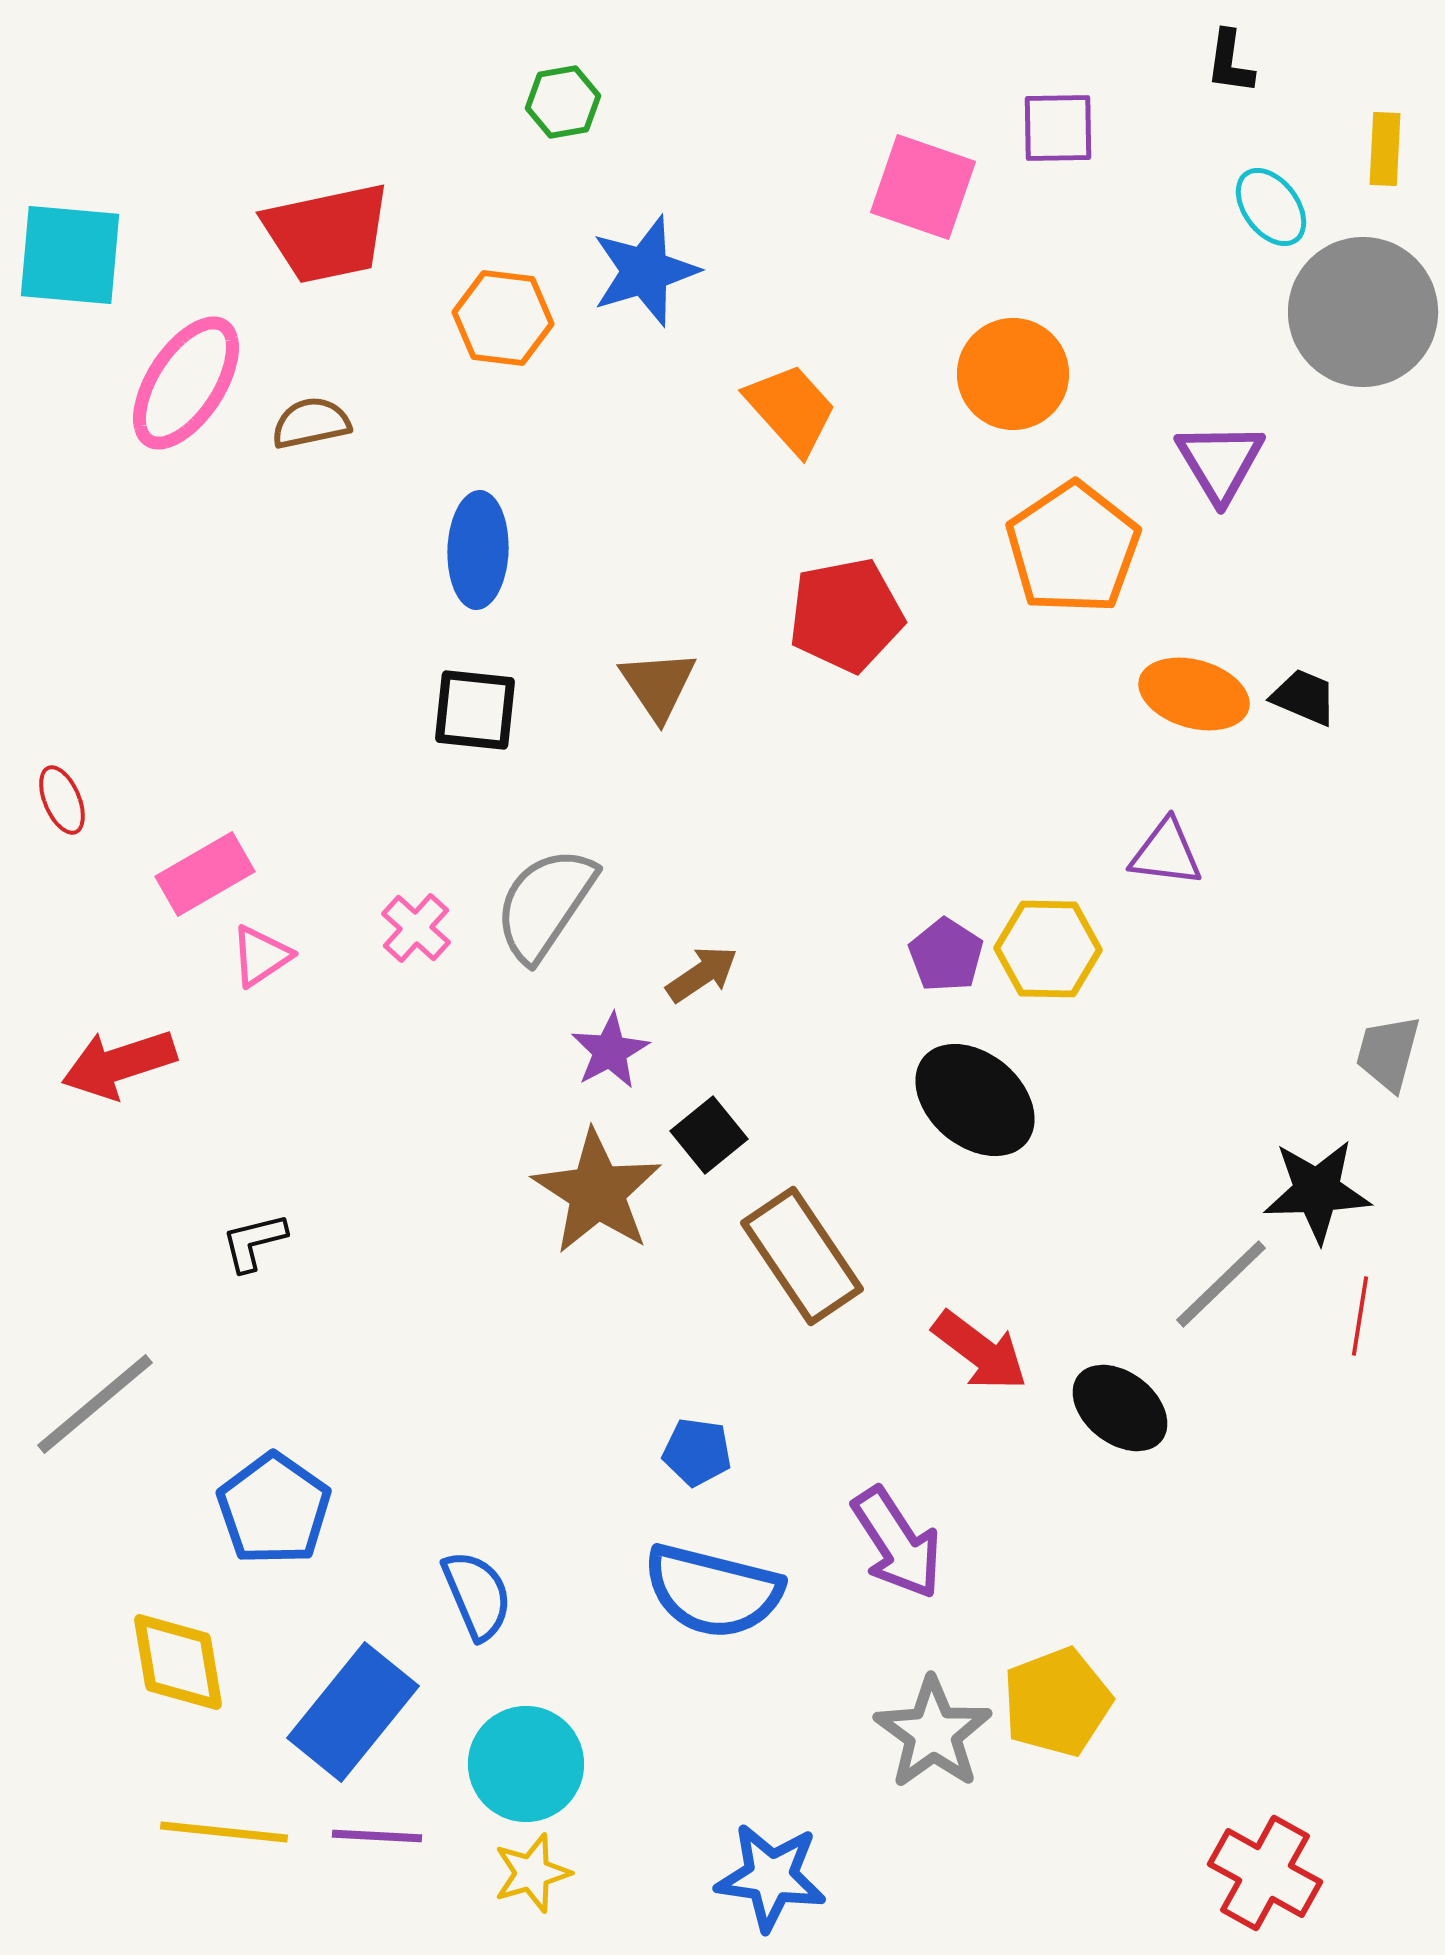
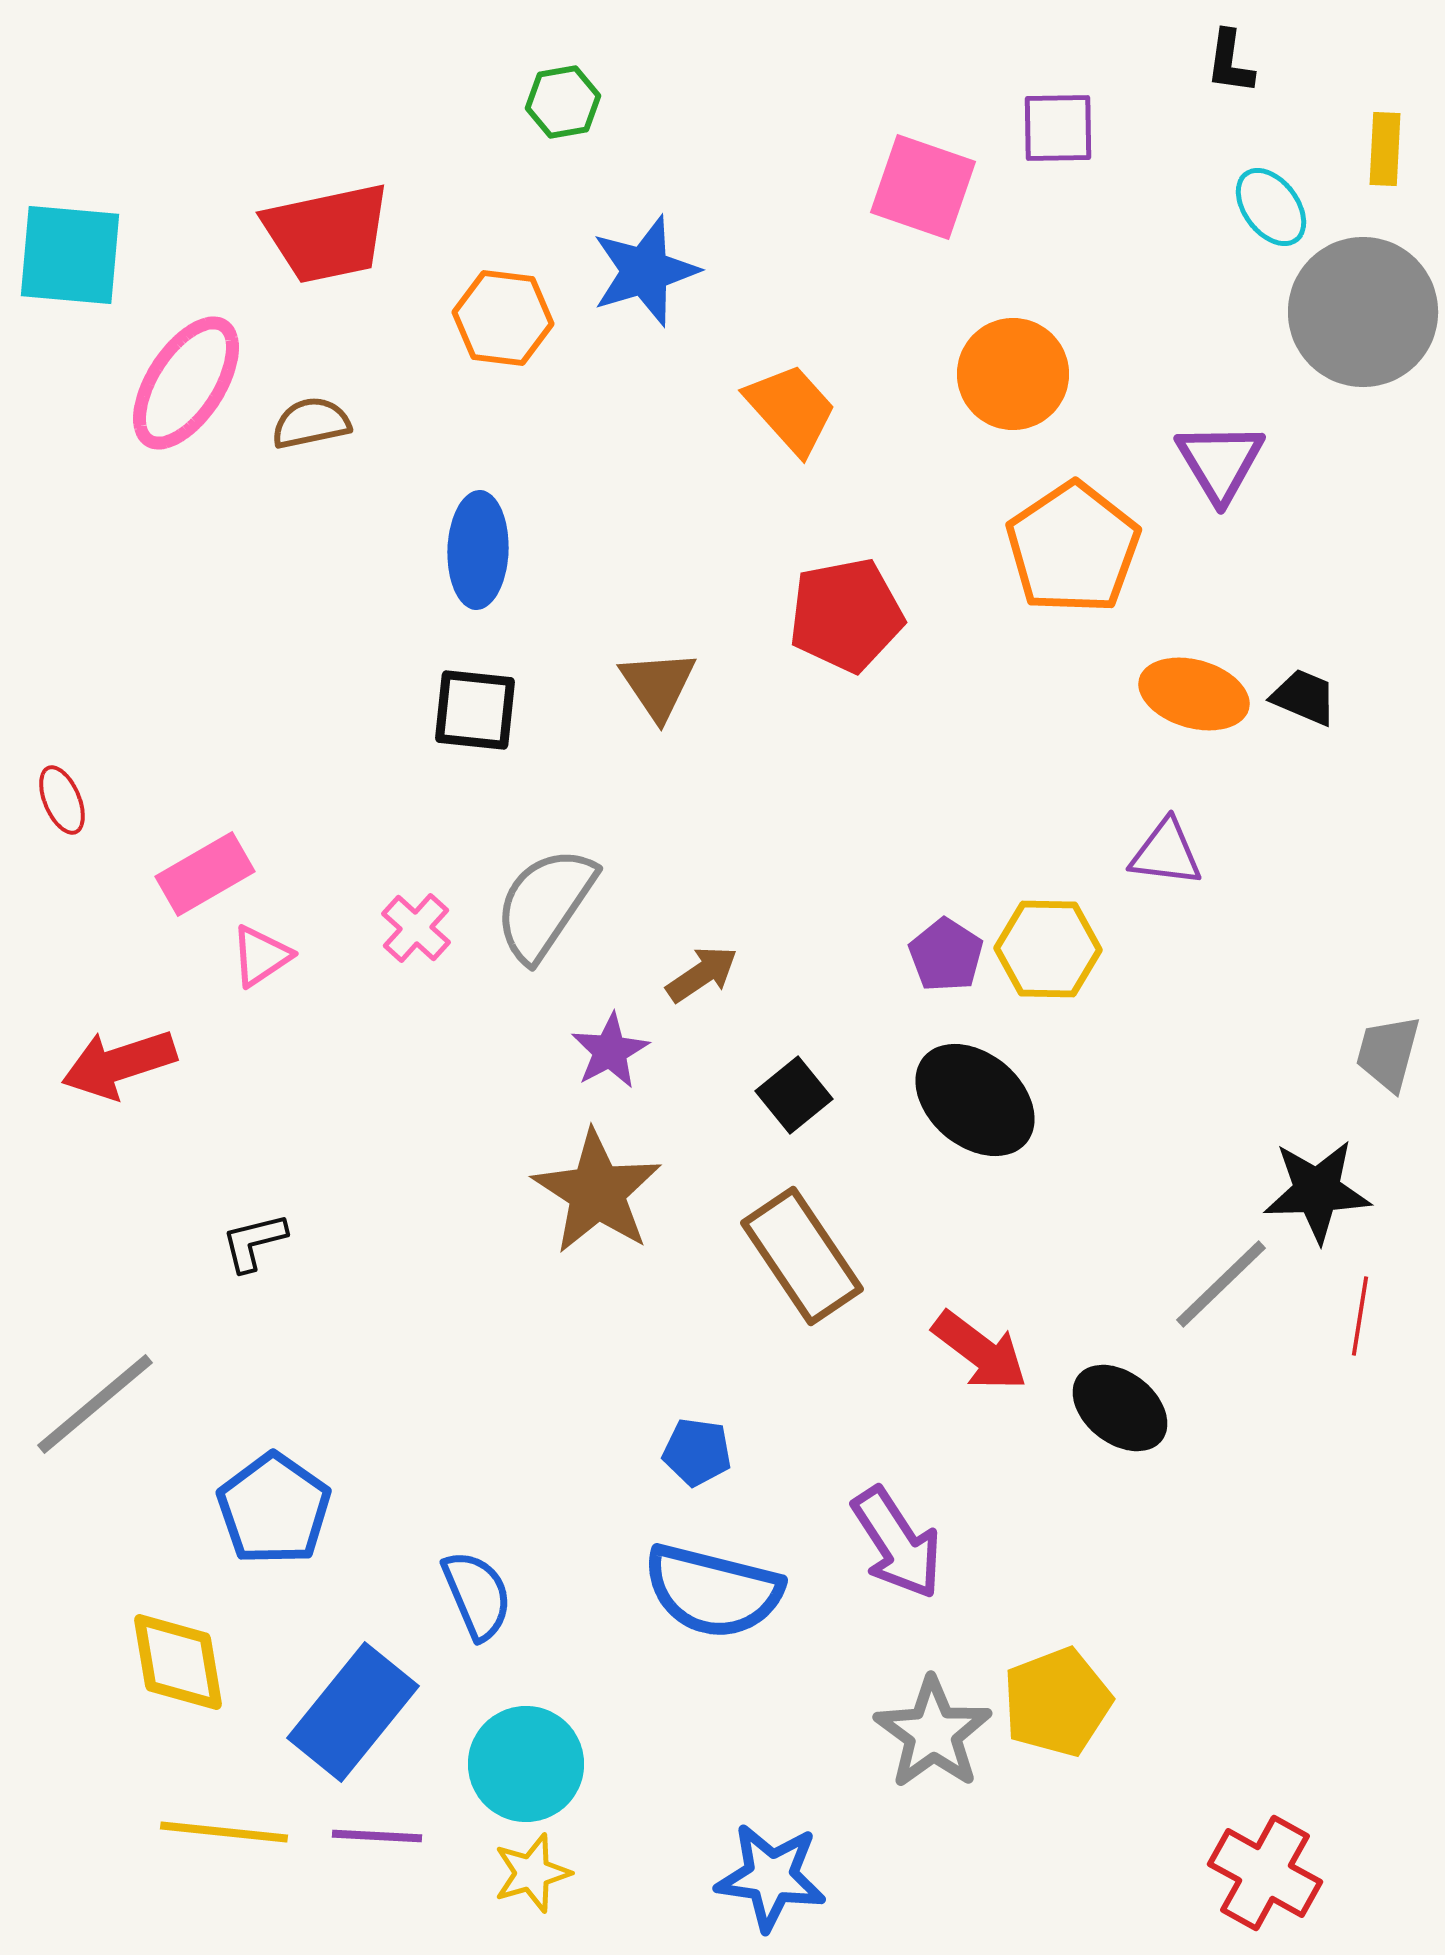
black square at (709, 1135): moved 85 px right, 40 px up
